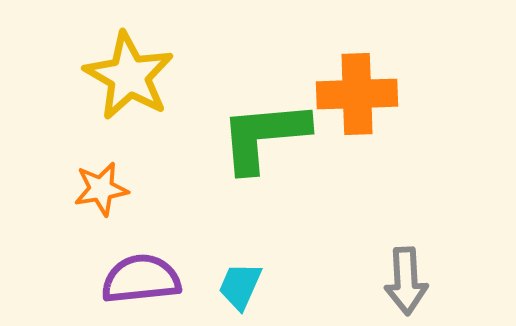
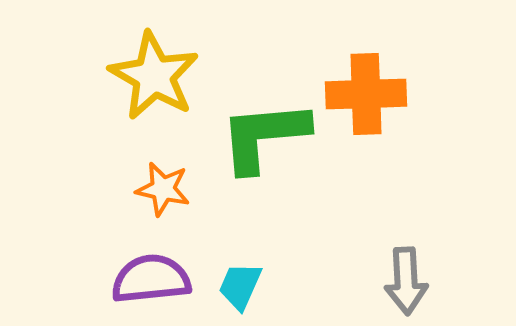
yellow star: moved 25 px right
orange cross: moved 9 px right
orange star: moved 62 px right; rotated 22 degrees clockwise
purple semicircle: moved 10 px right
